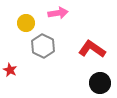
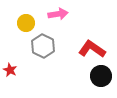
pink arrow: moved 1 px down
black circle: moved 1 px right, 7 px up
